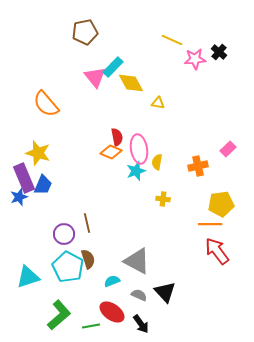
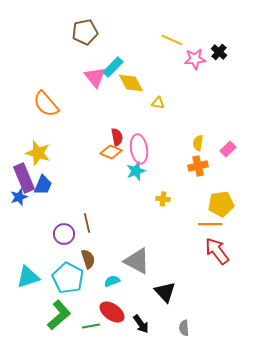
yellow semicircle: moved 41 px right, 19 px up
cyan pentagon: moved 11 px down
gray semicircle: moved 45 px right, 33 px down; rotated 119 degrees counterclockwise
